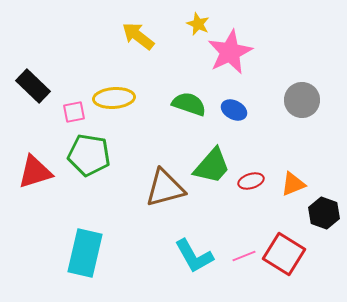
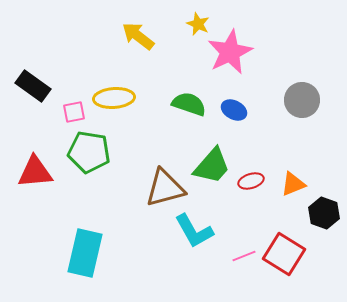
black rectangle: rotated 8 degrees counterclockwise
green pentagon: moved 3 px up
red triangle: rotated 12 degrees clockwise
cyan L-shape: moved 25 px up
